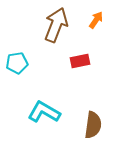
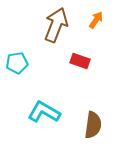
red rectangle: rotated 30 degrees clockwise
